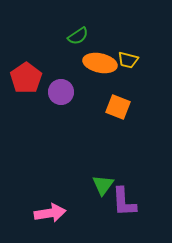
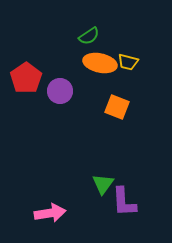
green semicircle: moved 11 px right
yellow trapezoid: moved 2 px down
purple circle: moved 1 px left, 1 px up
orange square: moved 1 px left
green triangle: moved 1 px up
